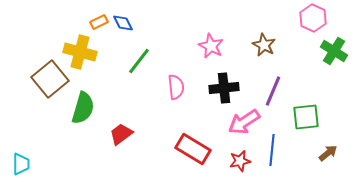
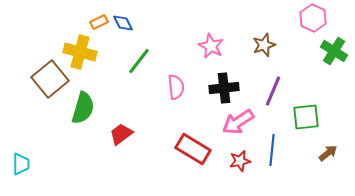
brown star: rotated 25 degrees clockwise
pink arrow: moved 6 px left
